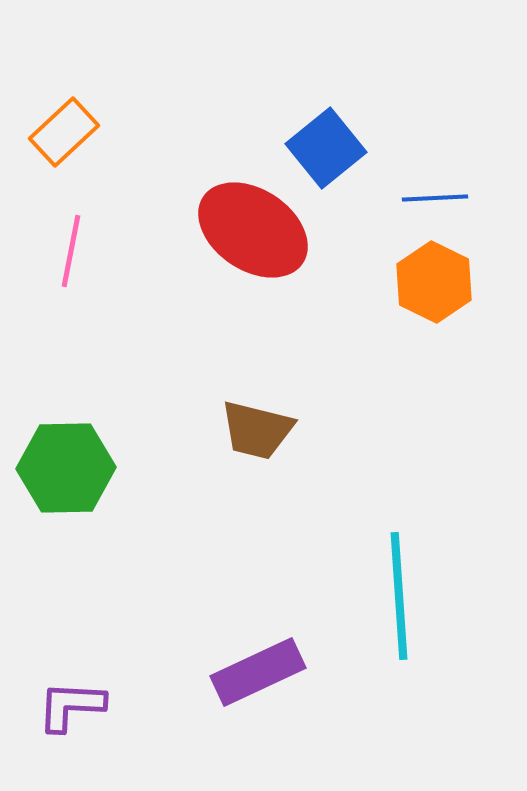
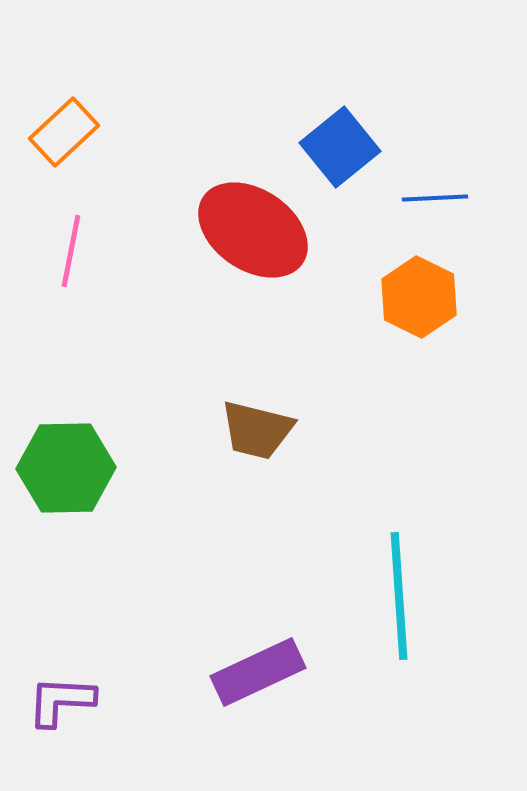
blue square: moved 14 px right, 1 px up
orange hexagon: moved 15 px left, 15 px down
purple L-shape: moved 10 px left, 5 px up
